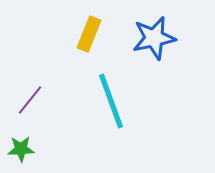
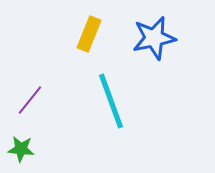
green star: rotated 8 degrees clockwise
